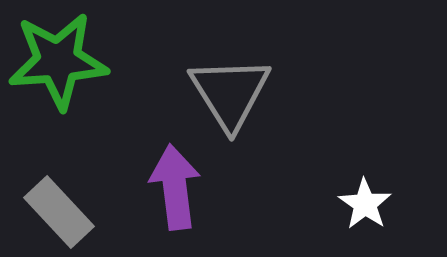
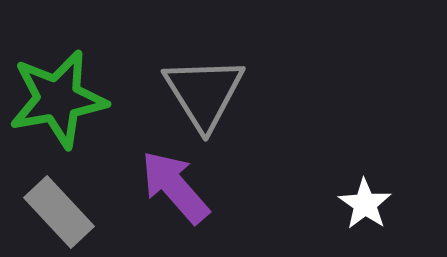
green star: moved 38 px down; rotated 6 degrees counterclockwise
gray triangle: moved 26 px left
purple arrow: rotated 34 degrees counterclockwise
